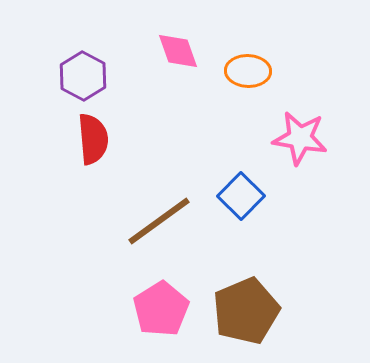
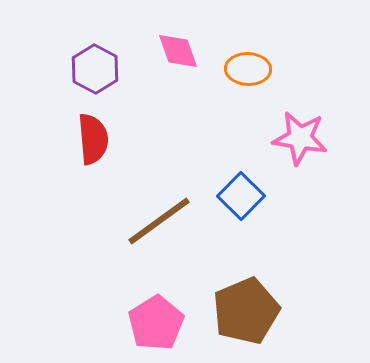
orange ellipse: moved 2 px up
purple hexagon: moved 12 px right, 7 px up
pink pentagon: moved 5 px left, 14 px down
